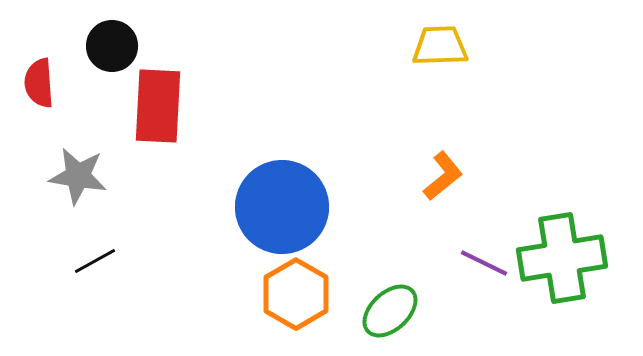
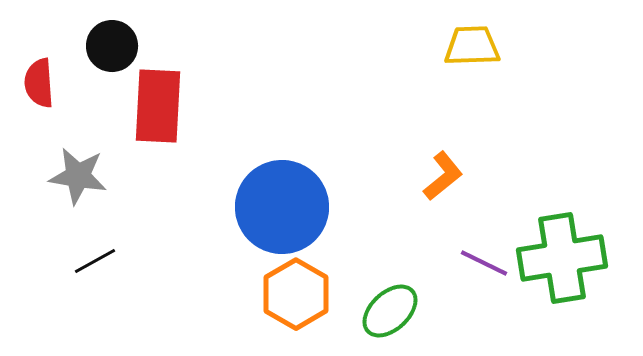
yellow trapezoid: moved 32 px right
